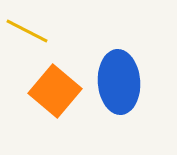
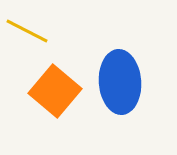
blue ellipse: moved 1 px right
